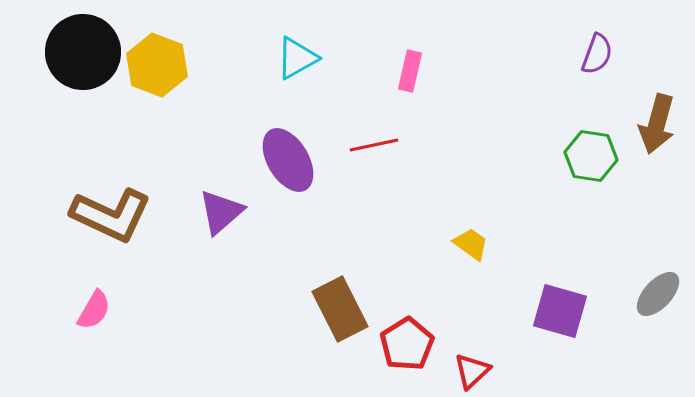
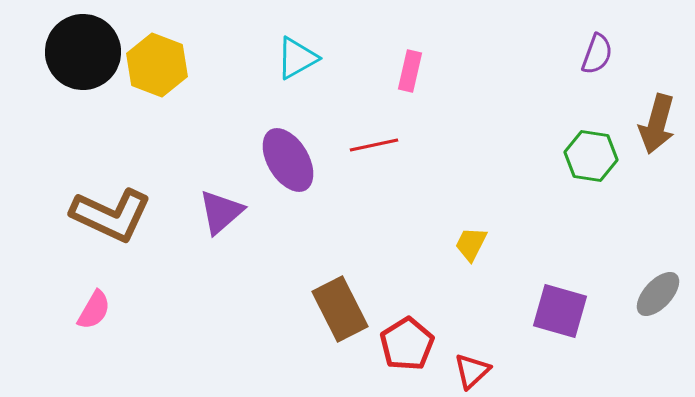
yellow trapezoid: rotated 99 degrees counterclockwise
